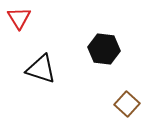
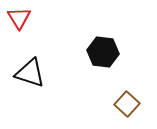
black hexagon: moved 1 px left, 3 px down
black triangle: moved 11 px left, 4 px down
